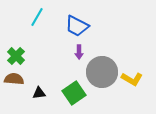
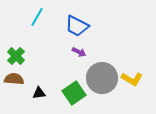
purple arrow: rotated 64 degrees counterclockwise
gray circle: moved 6 px down
